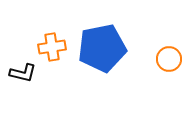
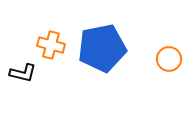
orange cross: moved 1 px left, 2 px up; rotated 24 degrees clockwise
